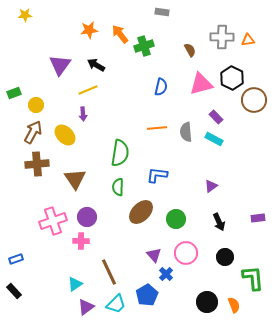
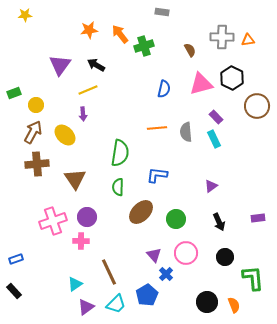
blue semicircle at (161, 87): moved 3 px right, 2 px down
brown circle at (254, 100): moved 3 px right, 6 px down
cyan rectangle at (214, 139): rotated 36 degrees clockwise
